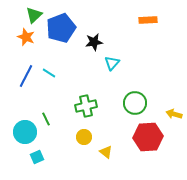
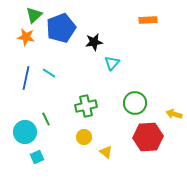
orange star: rotated 12 degrees counterclockwise
blue line: moved 2 px down; rotated 15 degrees counterclockwise
